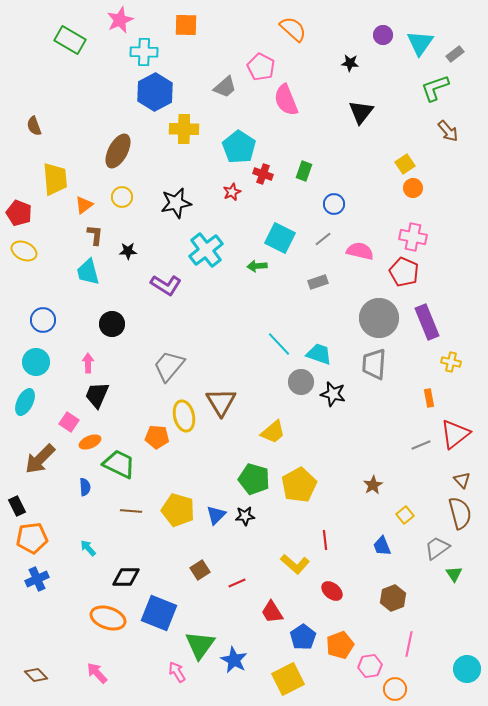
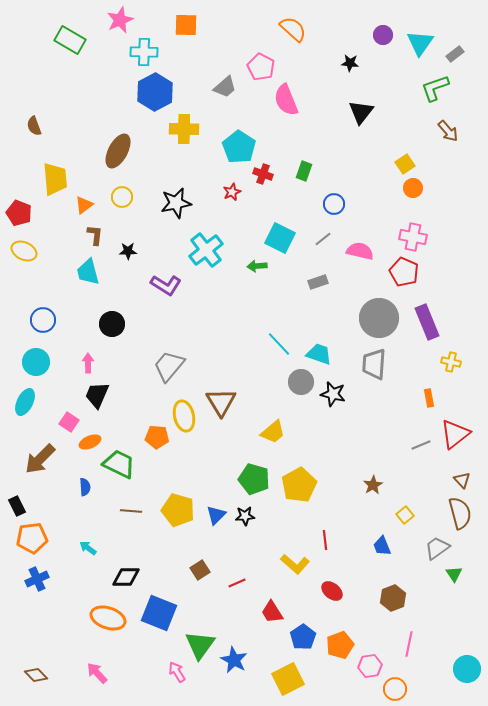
cyan arrow at (88, 548): rotated 12 degrees counterclockwise
